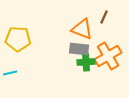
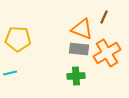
orange cross: moved 1 px left, 3 px up
green cross: moved 10 px left, 14 px down
